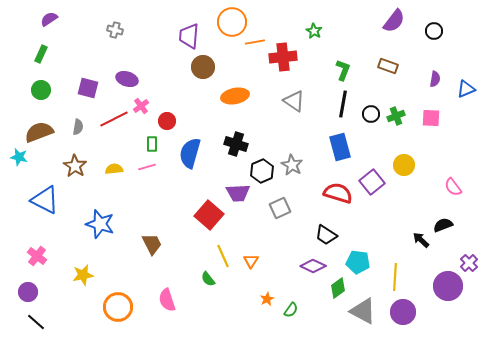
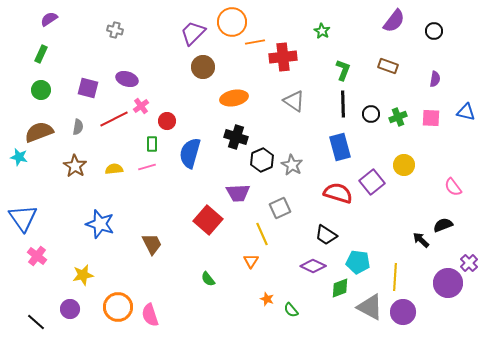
green star at (314, 31): moved 8 px right
purple trapezoid at (189, 36): moved 4 px right, 3 px up; rotated 40 degrees clockwise
blue triangle at (466, 89): moved 23 px down; rotated 36 degrees clockwise
orange ellipse at (235, 96): moved 1 px left, 2 px down
black line at (343, 104): rotated 12 degrees counterclockwise
green cross at (396, 116): moved 2 px right, 1 px down
black cross at (236, 144): moved 7 px up
black hexagon at (262, 171): moved 11 px up
blue triangle at (45, 200): moved 22 px left, 18 px down; rotated 28 degrees clockwise
red square at (209, 215): moved 1 px left, 5 px down
yellow line at (223, 256): moved 39 px right, 22 px up
purple circle at (448, 286): moved 3 px up
green diamond at (338, 288): moved 2 px right; rotated 15 degrees clockwise
purple circle at (28, 292): moved 42 px right, 17 px down
orange star at (267, 299): rotated 24 degrees counterclockwise
pink semicircle at (167, 300): moved 17 px left, 15 px down
green semicircle at (291, 310): rotated 105 degrees clockwise
gray triangle at (363, 311): moved 7 px right, 4 px up
